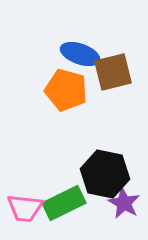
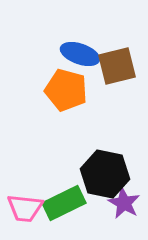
brown square: moved 4 px right, 6 px up
